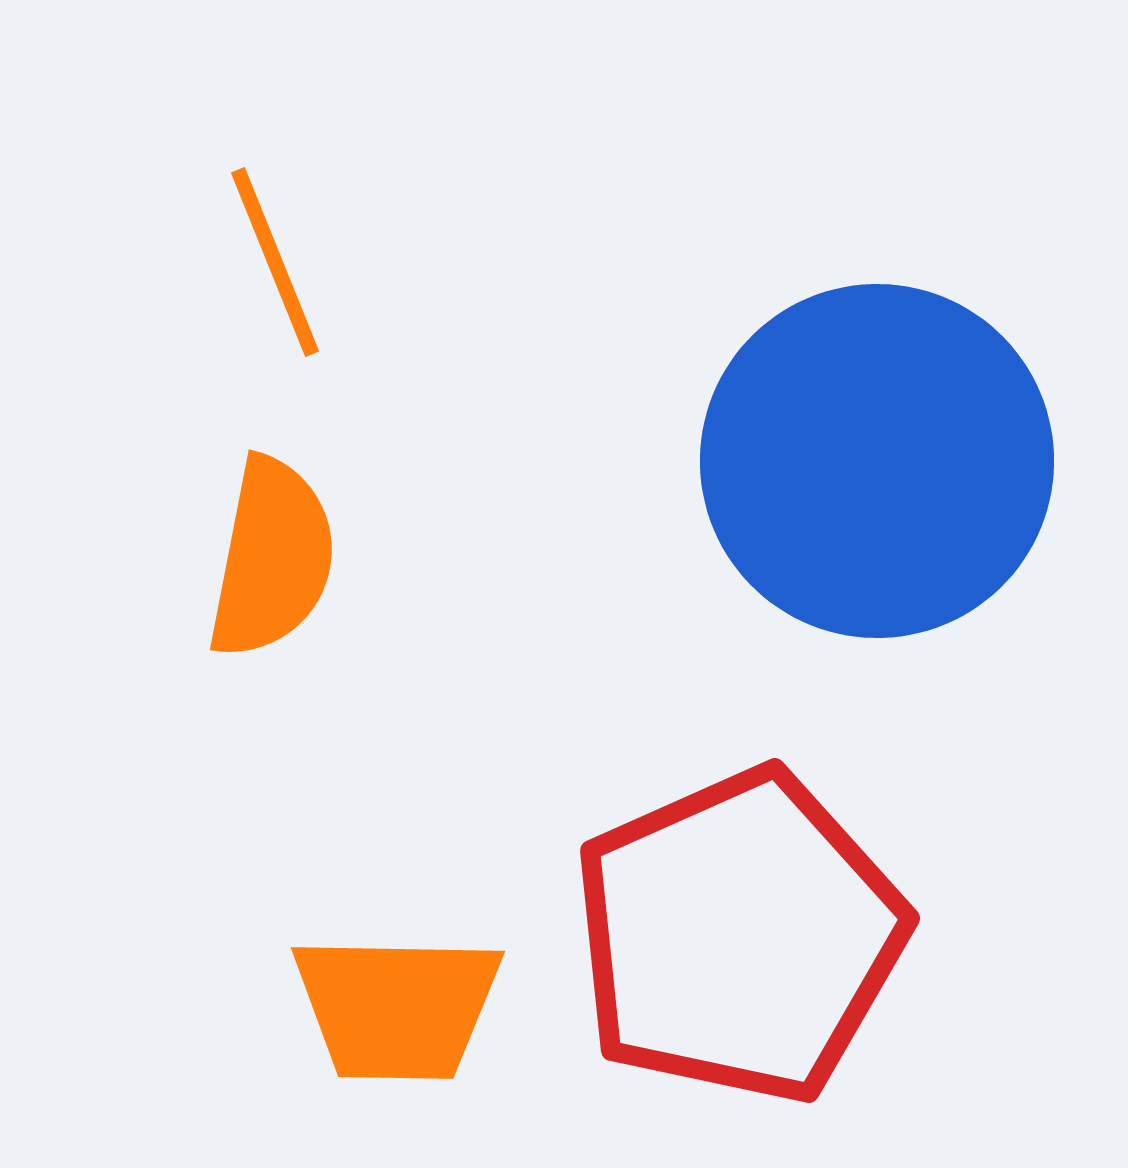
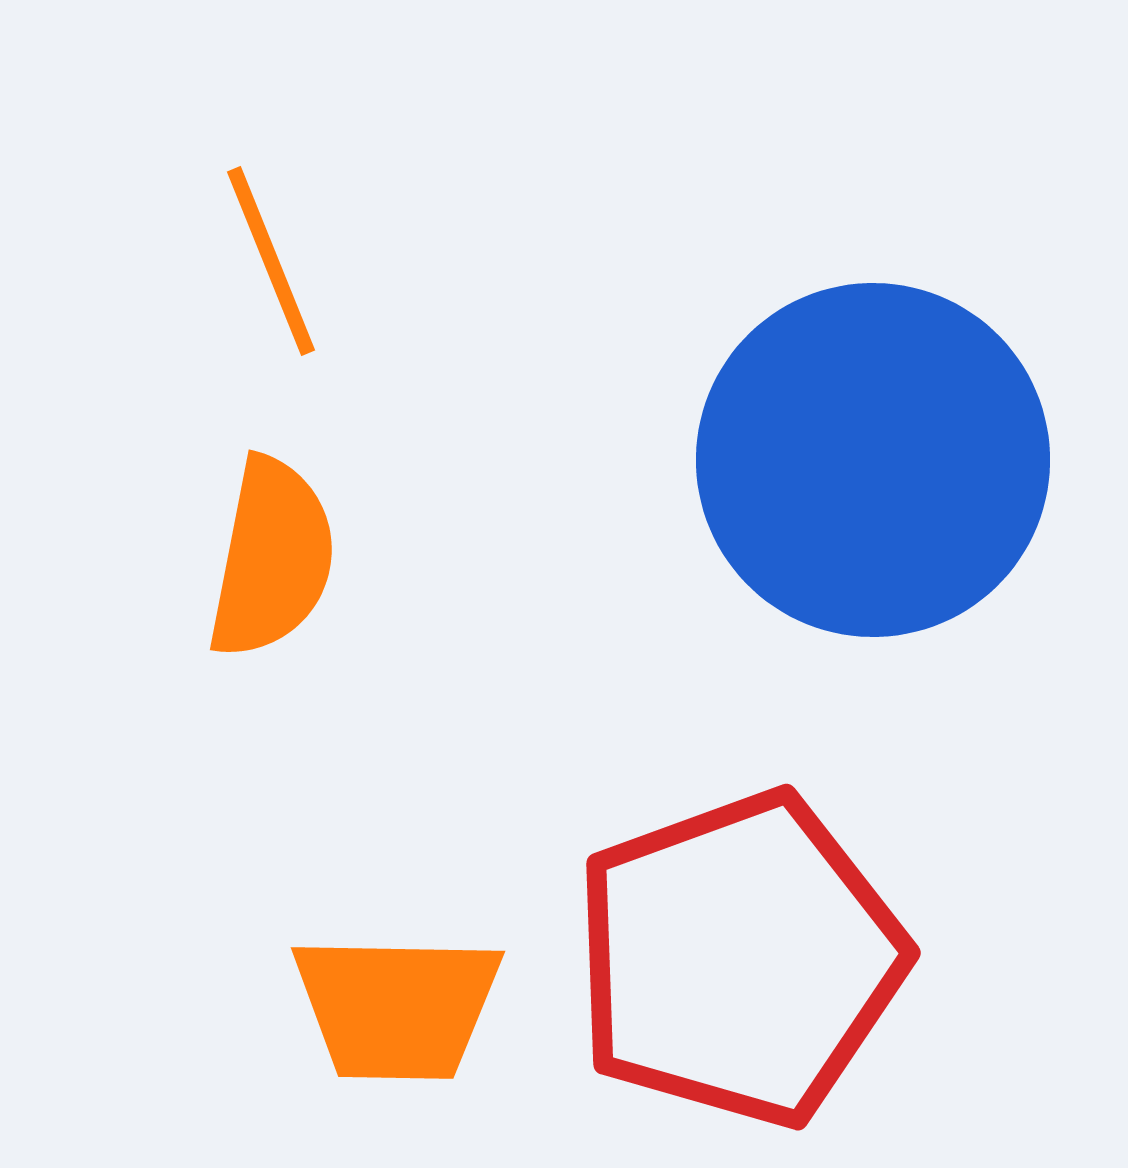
orange line: moved 4 px left, 1 px up
blue circle: moved 4 px left, 1 px up
red pentagon: moved 23 px down; rotated 4 degrees clockwise
